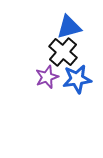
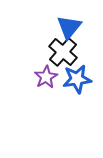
blue triangle: rotated 36 degrees counterclockwise
purple star: moved 1 px left; rotated 10 degrees counterclockwise
